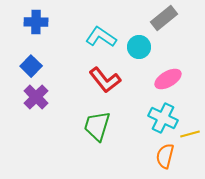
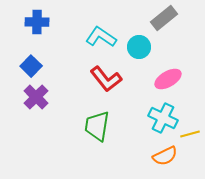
blue cross: moved 1 px right
red L-shape: moved 1 px right, 1 px up
green trapezoid: rotated 8 degrees counterclockwise
orange semicircle: rotated 130 degrees counterclockwise
